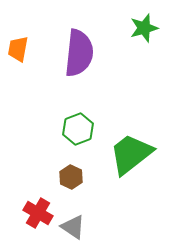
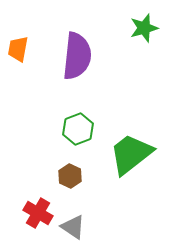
purple semicircle: moved 2 px left, 3 px down
brown hexagon: moved 1 px left, 1 px up
